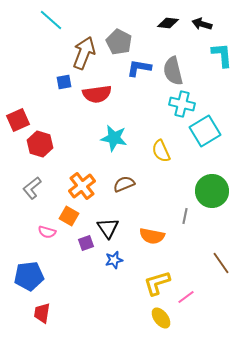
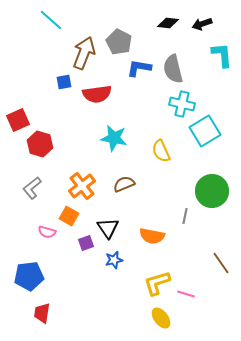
black arrow: rotated 36 degrees counterclockwise
gray semicircle: moved 2 px up
pink line: moved 3 px up; rotated 54 degrees clockwise
